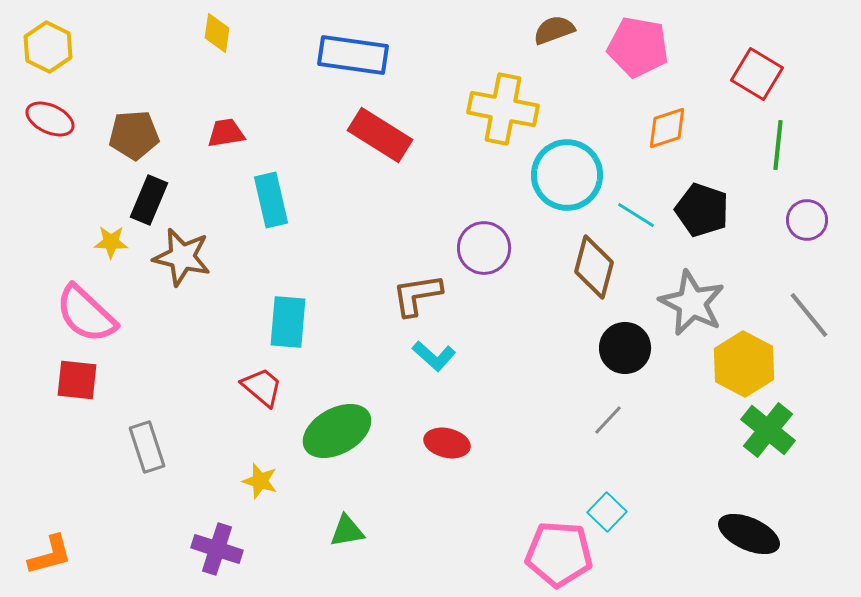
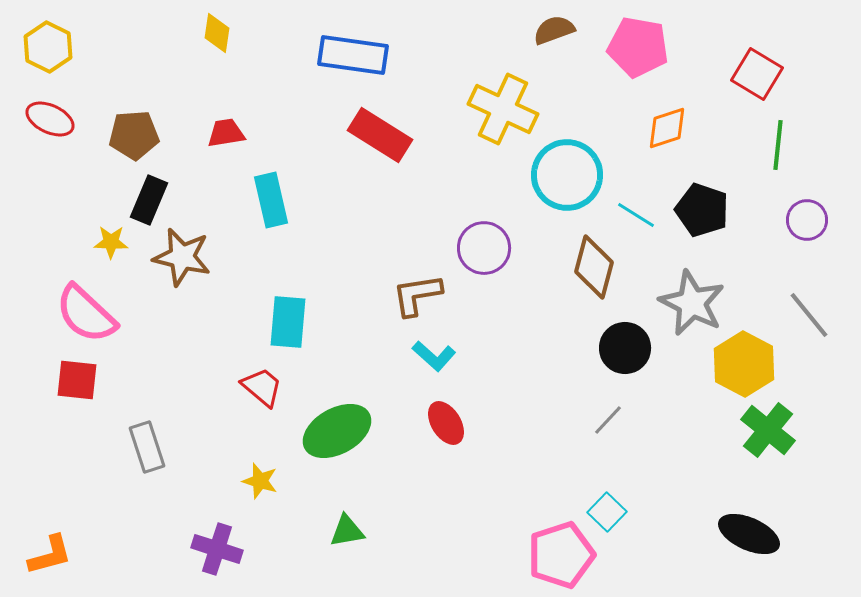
yellow cross at (503, 109): rotated 14 degrees clockwise
red ellipse at (447, 443): moved 1 px left, 20 px up; rotated 45 degrees clockwise
pink pentagon at (559, 554): moved 2 px right, 1 px down; rotated 22 degrees counterclockwise
